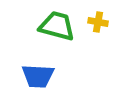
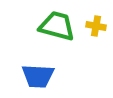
yellow cross: moved 2 px left, 4 px down
